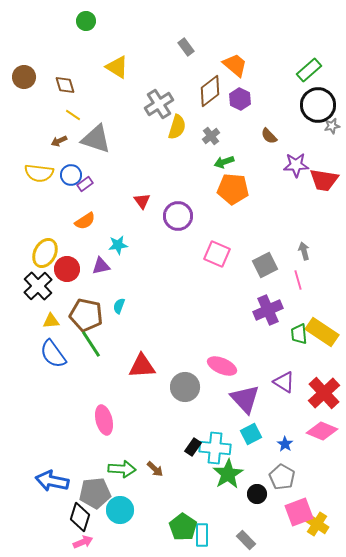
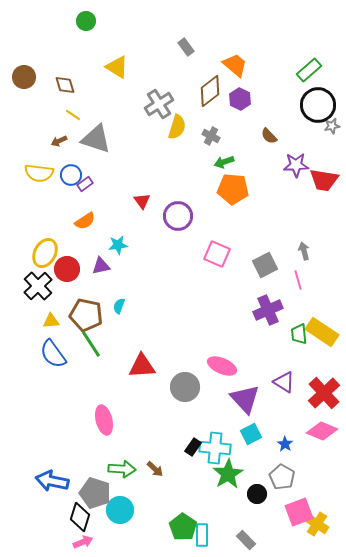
gray cross at (211, 136): rotated 24 degrees counterclockwise
gray pentagon at (95, 493): rotated 24 degrees clockwise
